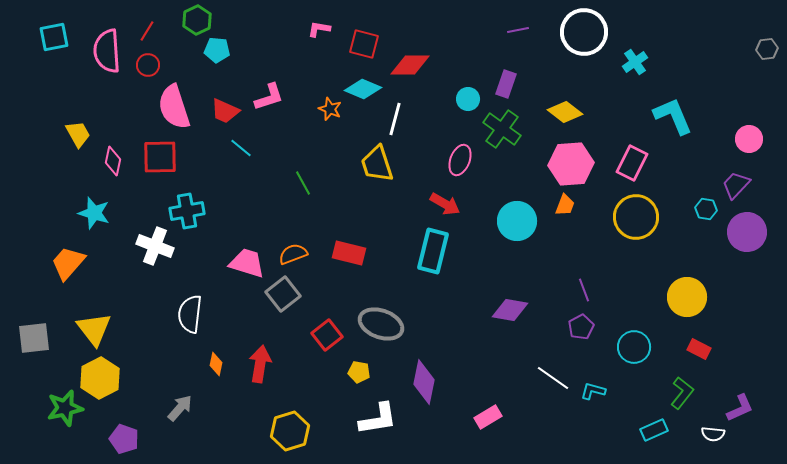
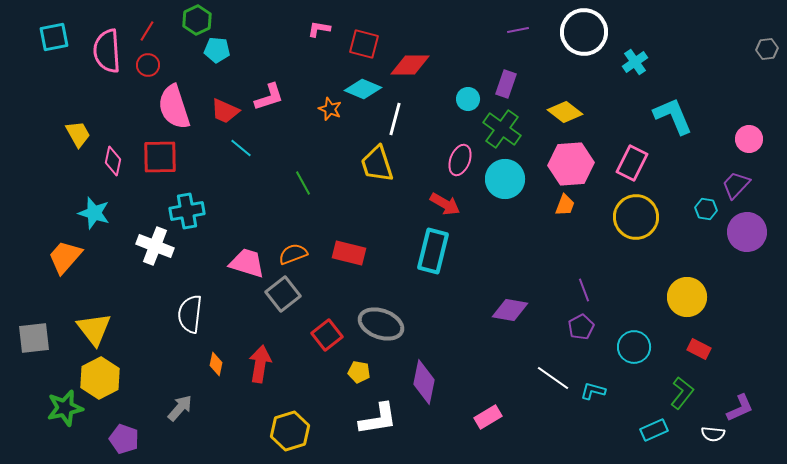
cyan circle at (517, 221): moved 12 px left, 42 px up
orange trapezoid at (68, 263): moved 3 px left, 6 px up
